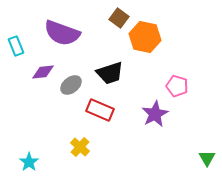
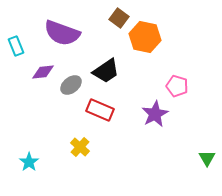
black trapezoid: moved 4 px left, 2 px up; rotated 16 degrees counterclockwise
